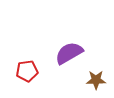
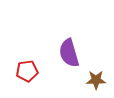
purple semicircle: rotated 76 degrees counterclockwise
